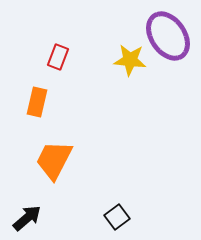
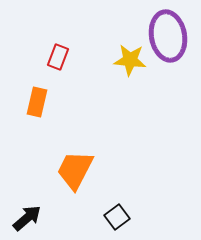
purple ellipse: rotated 24 degrees clockwise
orange trapezoid: moved 21 px right, 10 px down
